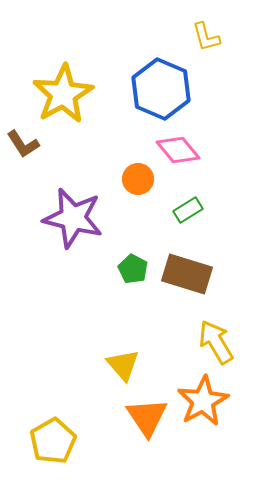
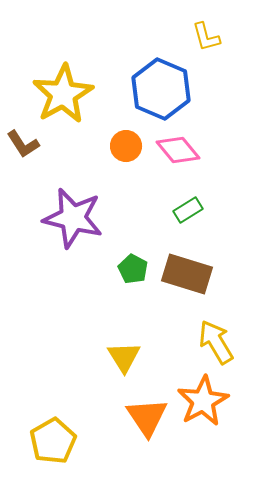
orange circle: moved 12 px left, 33 px up
yellow triangle: moved 1 px right, 8 px up; rotated 9 degrees clockwise
